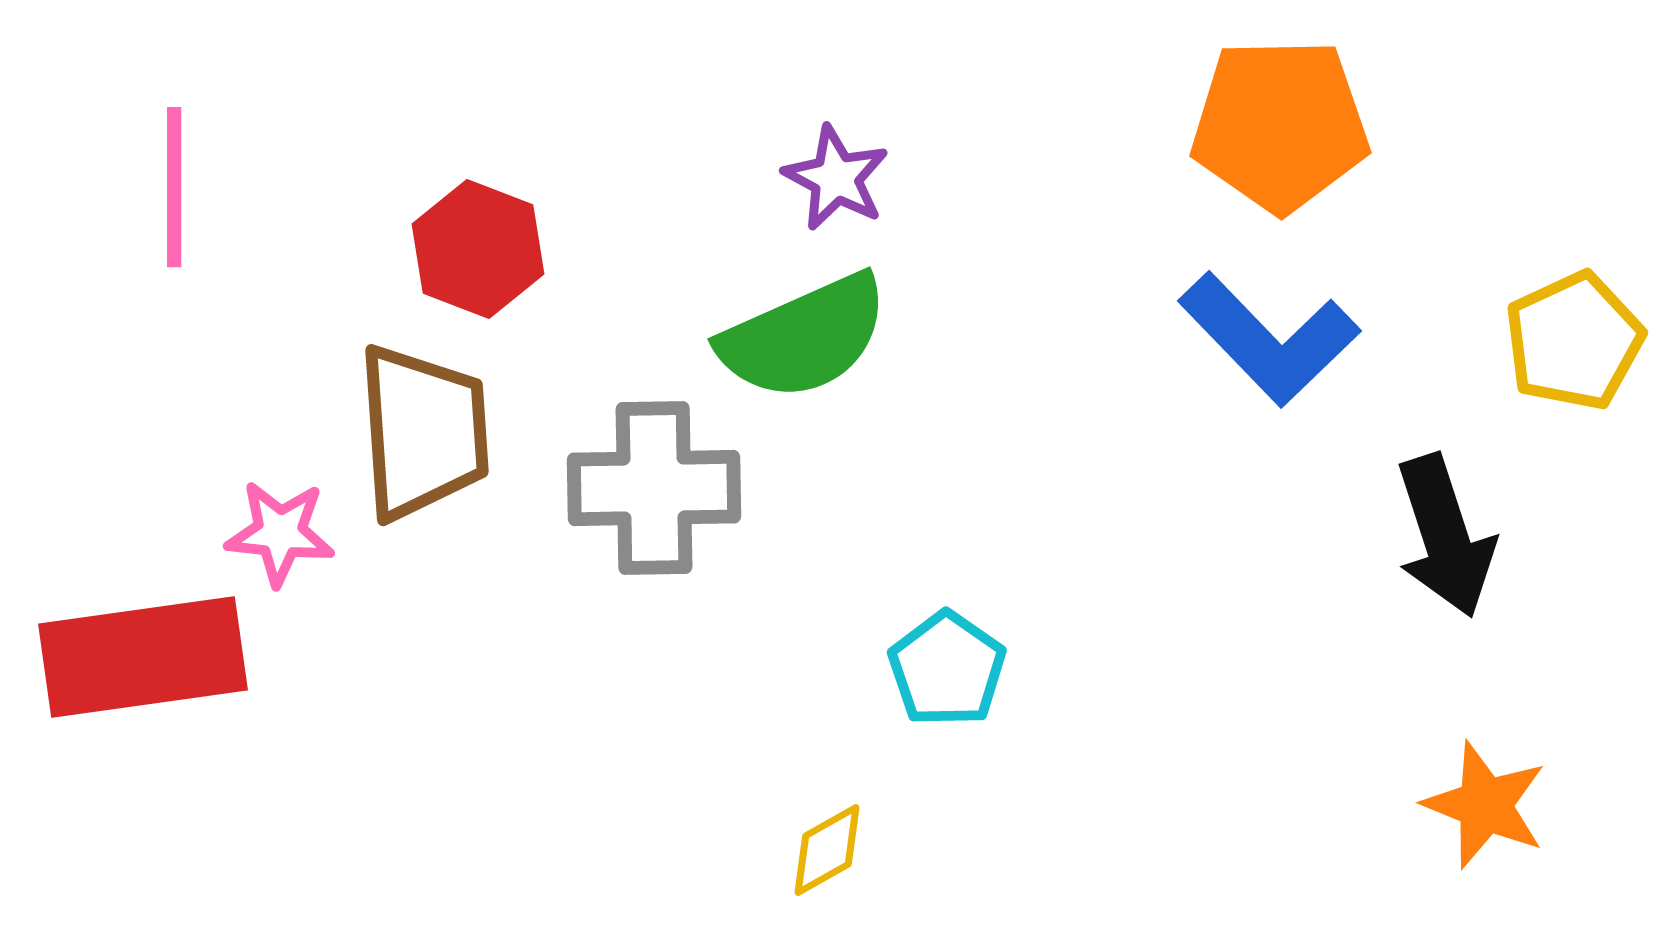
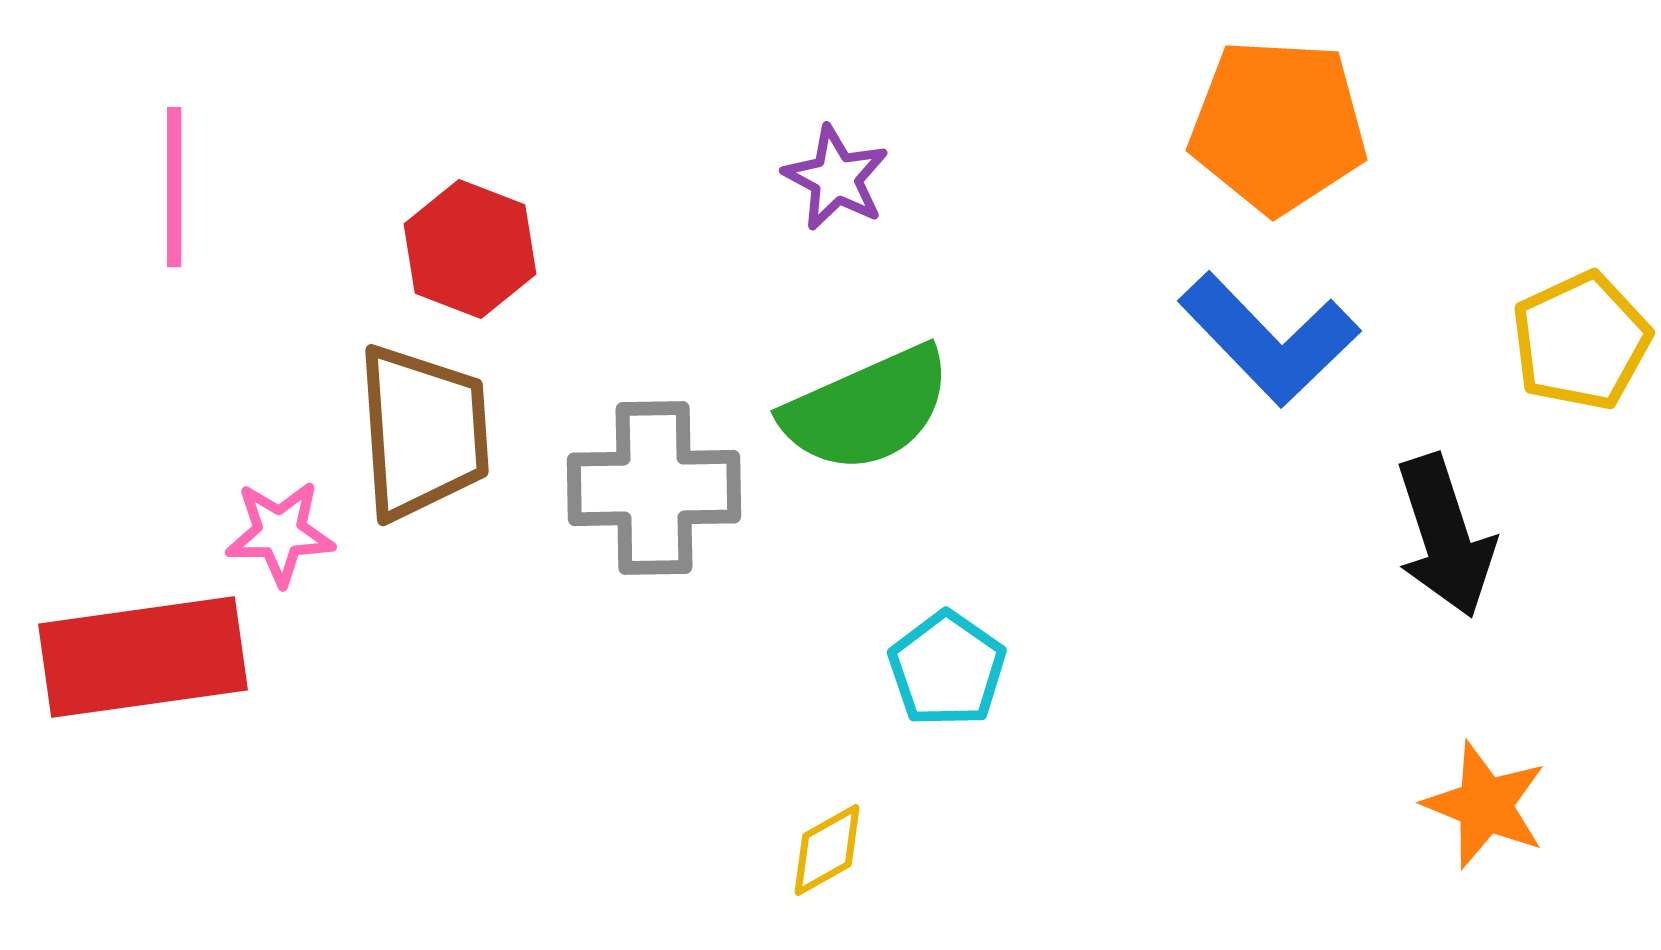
orange pentagon: moved 2 px left, 1 px down; rotated 4 degrees clockwise
red hexagon: moved 8 px left
green semicircle: moved 63 px right, 72 px down
yellow pentagon: moved 7 px right
pink star: rotated 7 degrees counterclockwise
